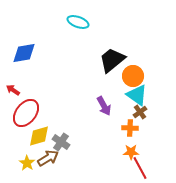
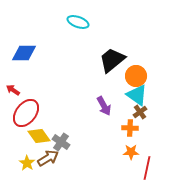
blue diamond: rotated 10 degrees clockwise
orange circle: moved 3 px right
yellow diamond: rotated 70 degrees clockwise
red line: moved 7 px right; rotated 40 degrees clockwise
